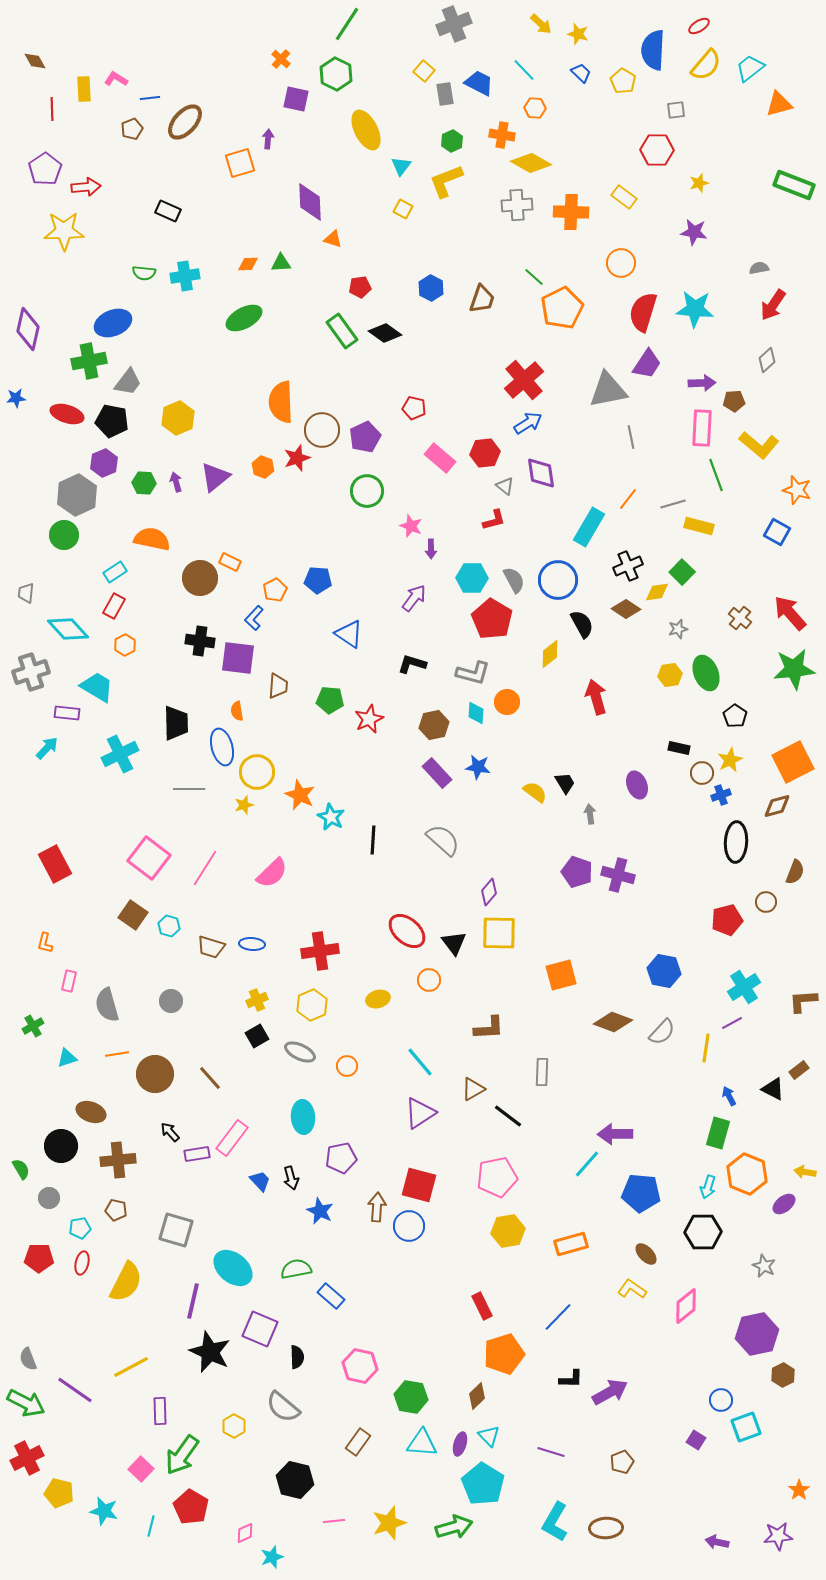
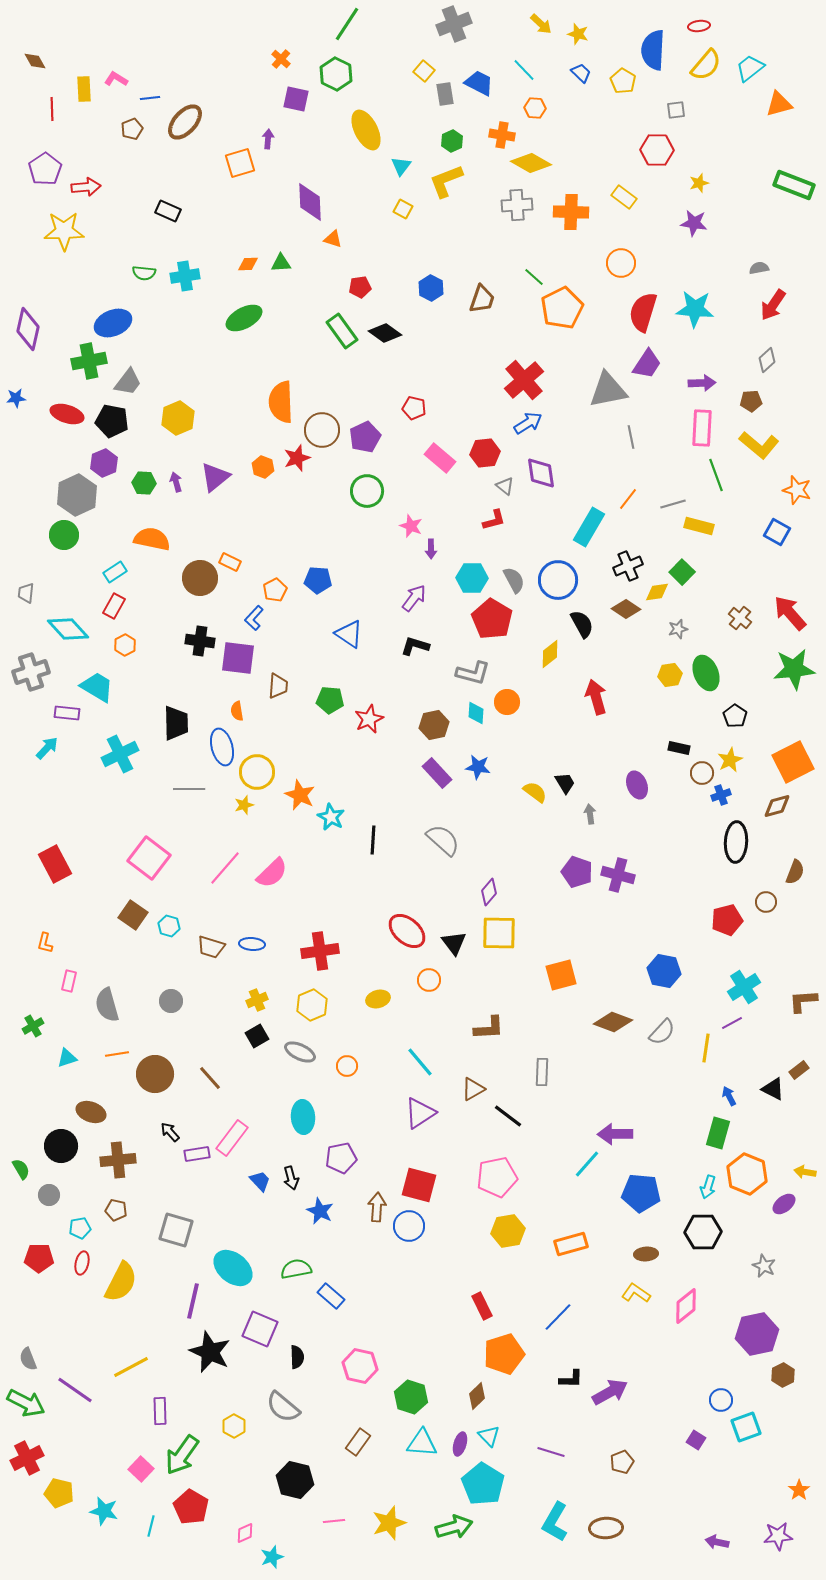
red ellipse at (699, 26): rotated 25 degrees clockwise
purple star at (694, 232): moved 9 px up
brown pentagon at (734, 401): moved 17 px right
black L-shape at (412, 664): moved 3 px right, 18 px up
pink line at (205, 868): moved 20 px right; rotated 9 degrees clockwise
gray circle at (49, 1198): moved 3 px up
brown ellipse at (646, 1254): rotated 50 degrees counterclockwise
yellow semicircle at (126, 1282): moved 5 px left
yellow L-shape at (632, 1289): moved 4 px right, 4 px down
green hexagon at (411, 1397): rotated 8 degrees clockwise
